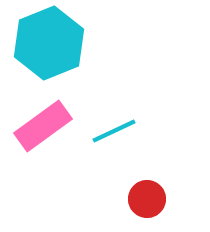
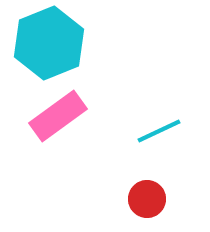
pink rectangle: moved 15 px right, 10 px up
cyan line: moved 45 px right
